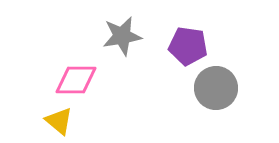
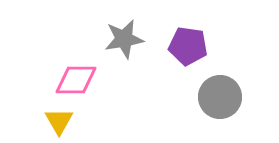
gray star: moved 2 px right, 3 px down
gray circle: moved 4 px right, 9 px down
yellow triangle: rotated 20 degrees clockwise
